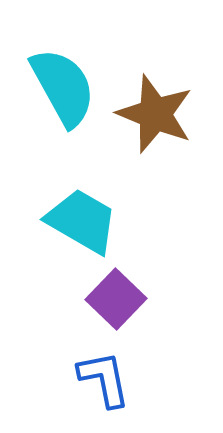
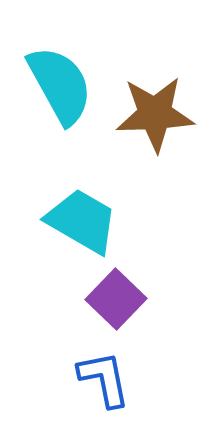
cyan semicircle: moved 3 px left, 2 px up
brown star: rotated 24 degrees counterclockwise
